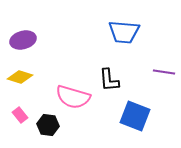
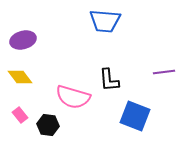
blue trapezoid: moved 19 px left, 11 px up
purple line: rotated 15 degrees counterclockwise
yellow diamond: rotated 35 degrees clockwise
